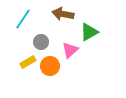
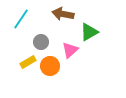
cyan line: moved 2 px left
